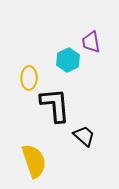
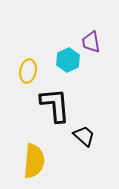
yellow ellipse: moved 1 px left, 7 px up; rotated 10 degrees clockwise
yellow semicircle: rotated 24 degrees clockwise
